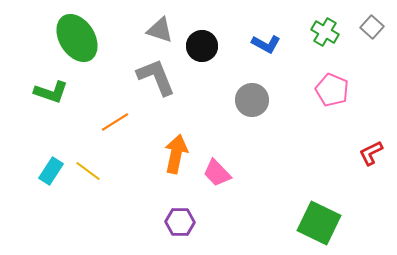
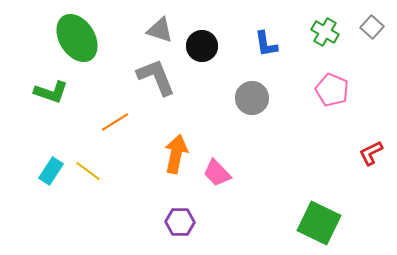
blue L-shape: rotated 52 degrees clockwise
gray circle: moved 2 px up
